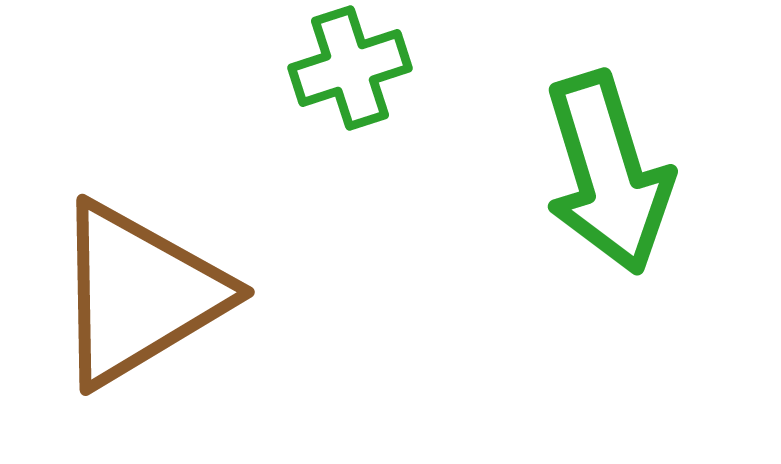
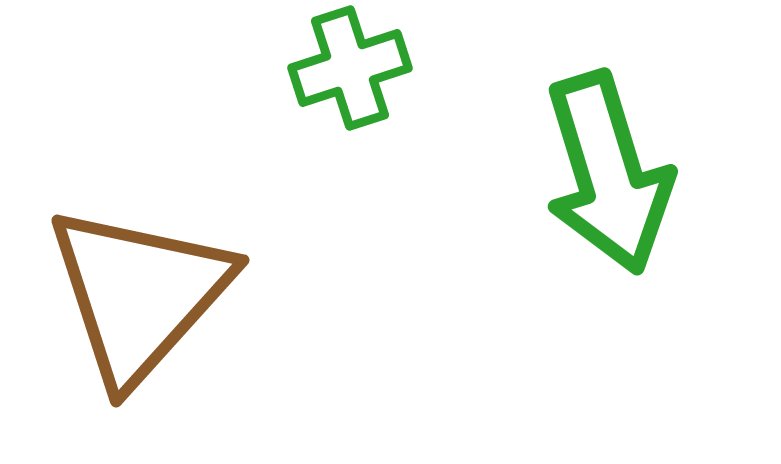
brown triangle: rotated 17 degrees counterclockwise
